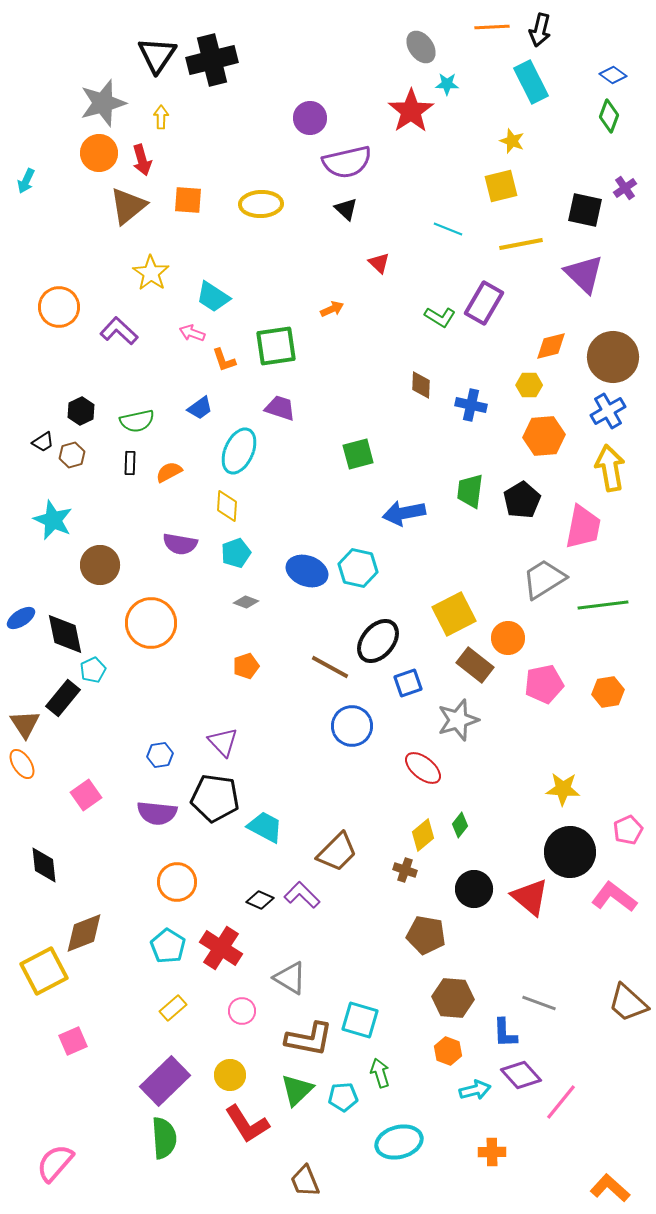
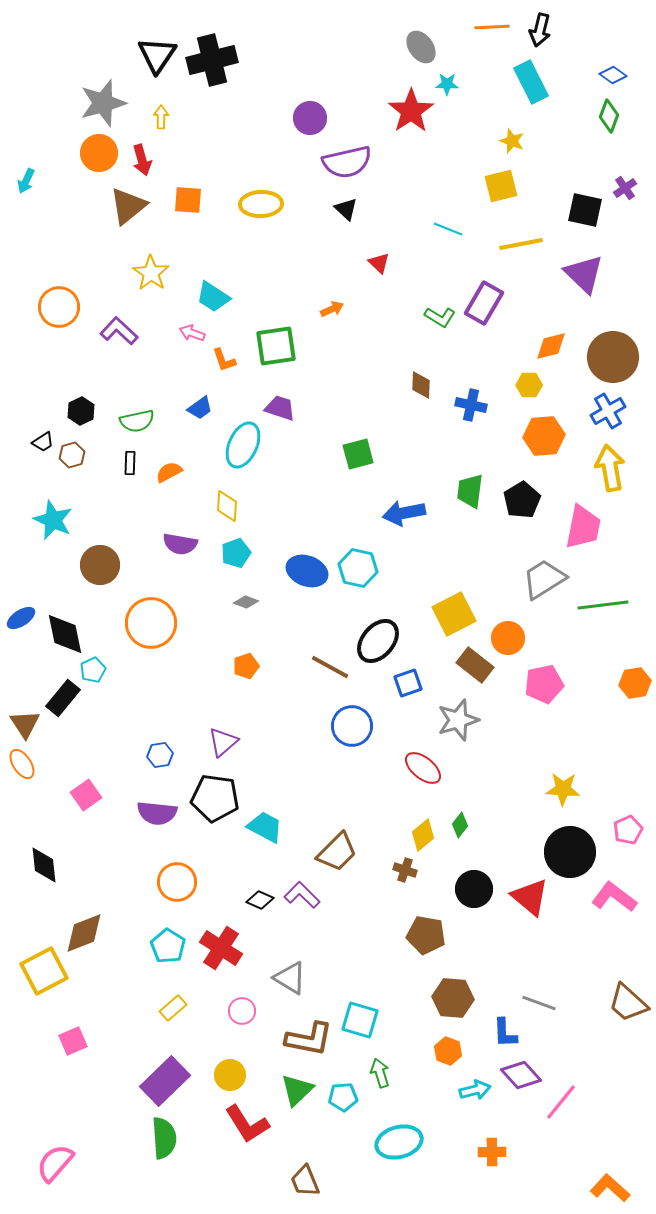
cyan ellipse at (239, 451): moved 4 px right, 6 px up
orange hexagon at (608, 692): moved 27 px right, 9 px up
purple triangle at (223, 742): rotated 32 degrees clockwise
